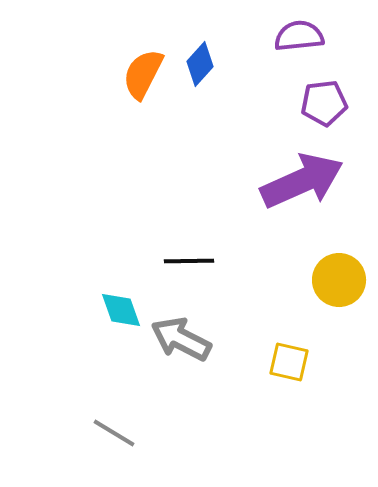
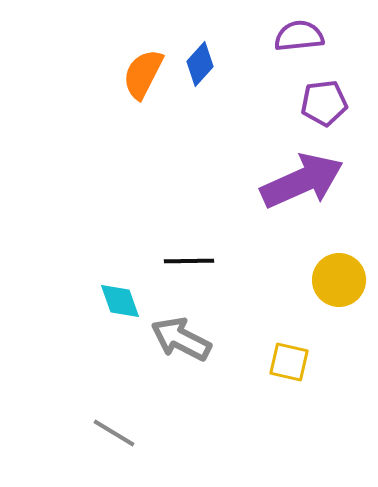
cyan diamond: moved 1 px left, 9 px up
